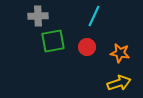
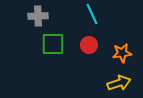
cyan line: moved 2 px left, 2 px up; rotated 50 degrees counterclockwise
green square: moved 3 px down; rotated 10 degrees clockwise
red circle: moved 2 px right, 2 px up
orange star: moved 2 px right; rotated 18 degrees counterclockwise
